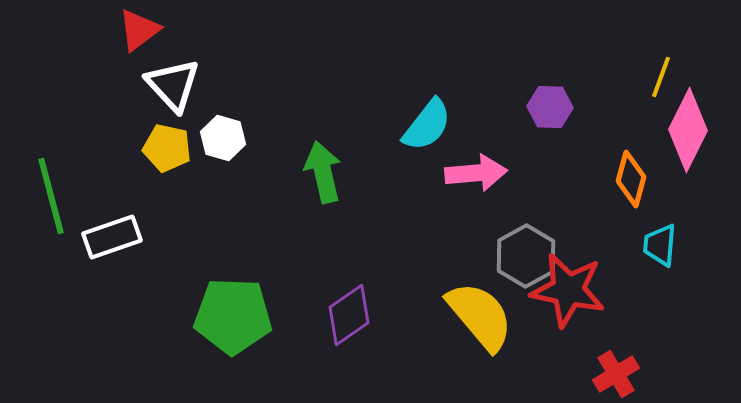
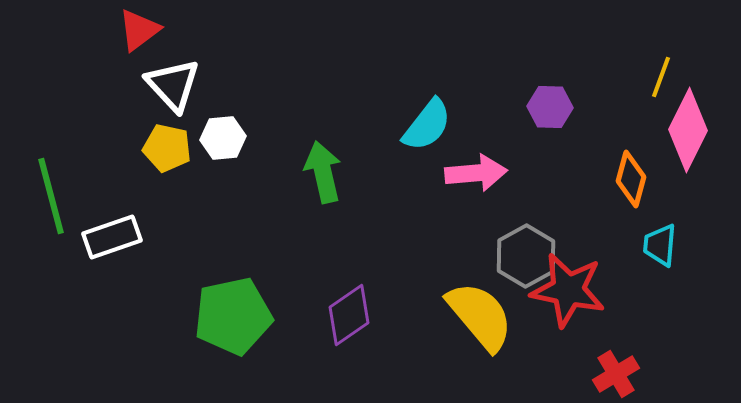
white hexagon: rotated 21 degrees counterclockwise
green pentagon: rotated 14 degrees counterclockwise
